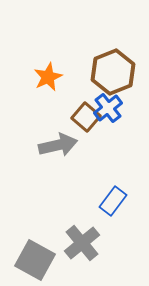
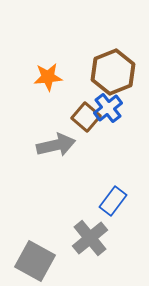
orange star: rotated 20 degrees clockwise
gray arrow: moved 2 px left
gray cross: moved 8 px right, 5 px up
gray square: moved 1 px down
